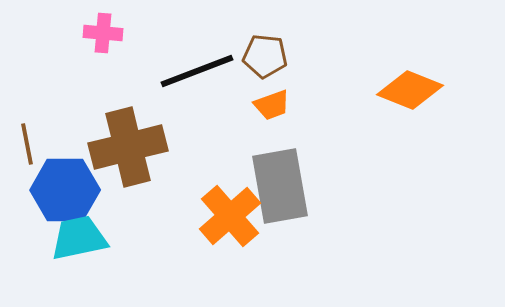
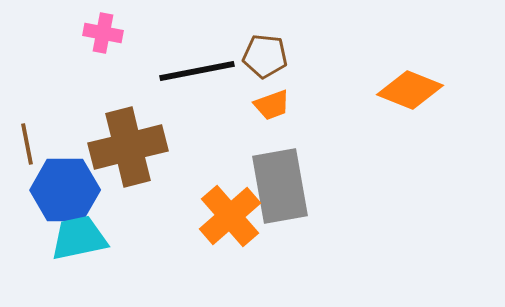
pink cross: rotated 6 degrees clockwise
black line: rotated 10 degrees clockwise
